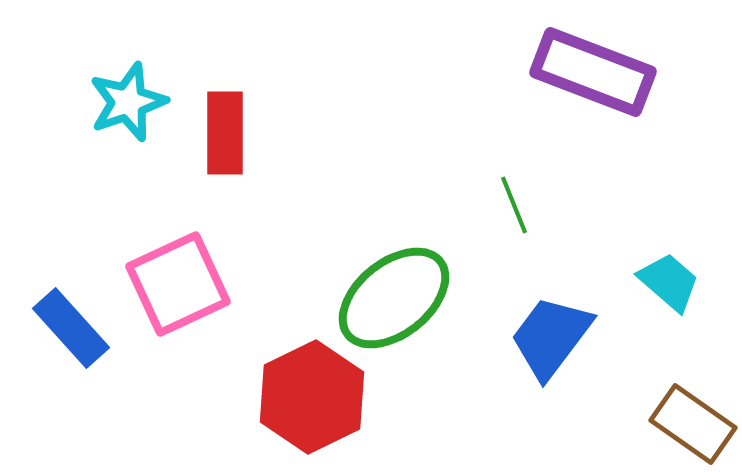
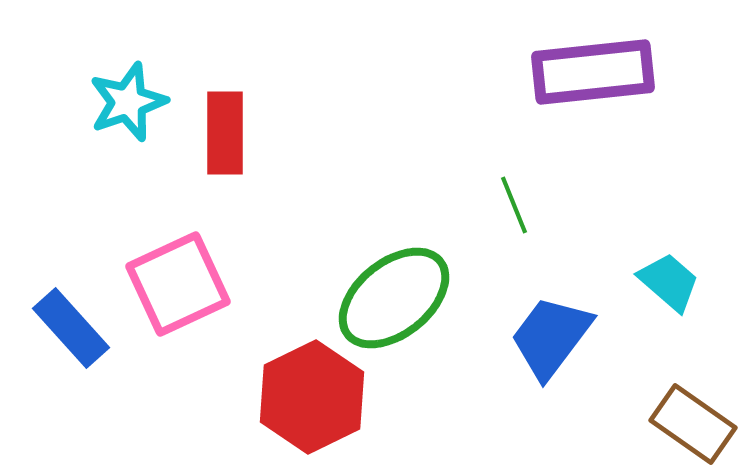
purple rectangle: rotated 27 degrees counterclockwise
